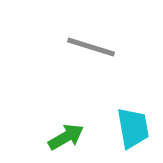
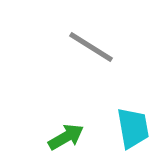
gray line: rotated 15 degrees clockwise
